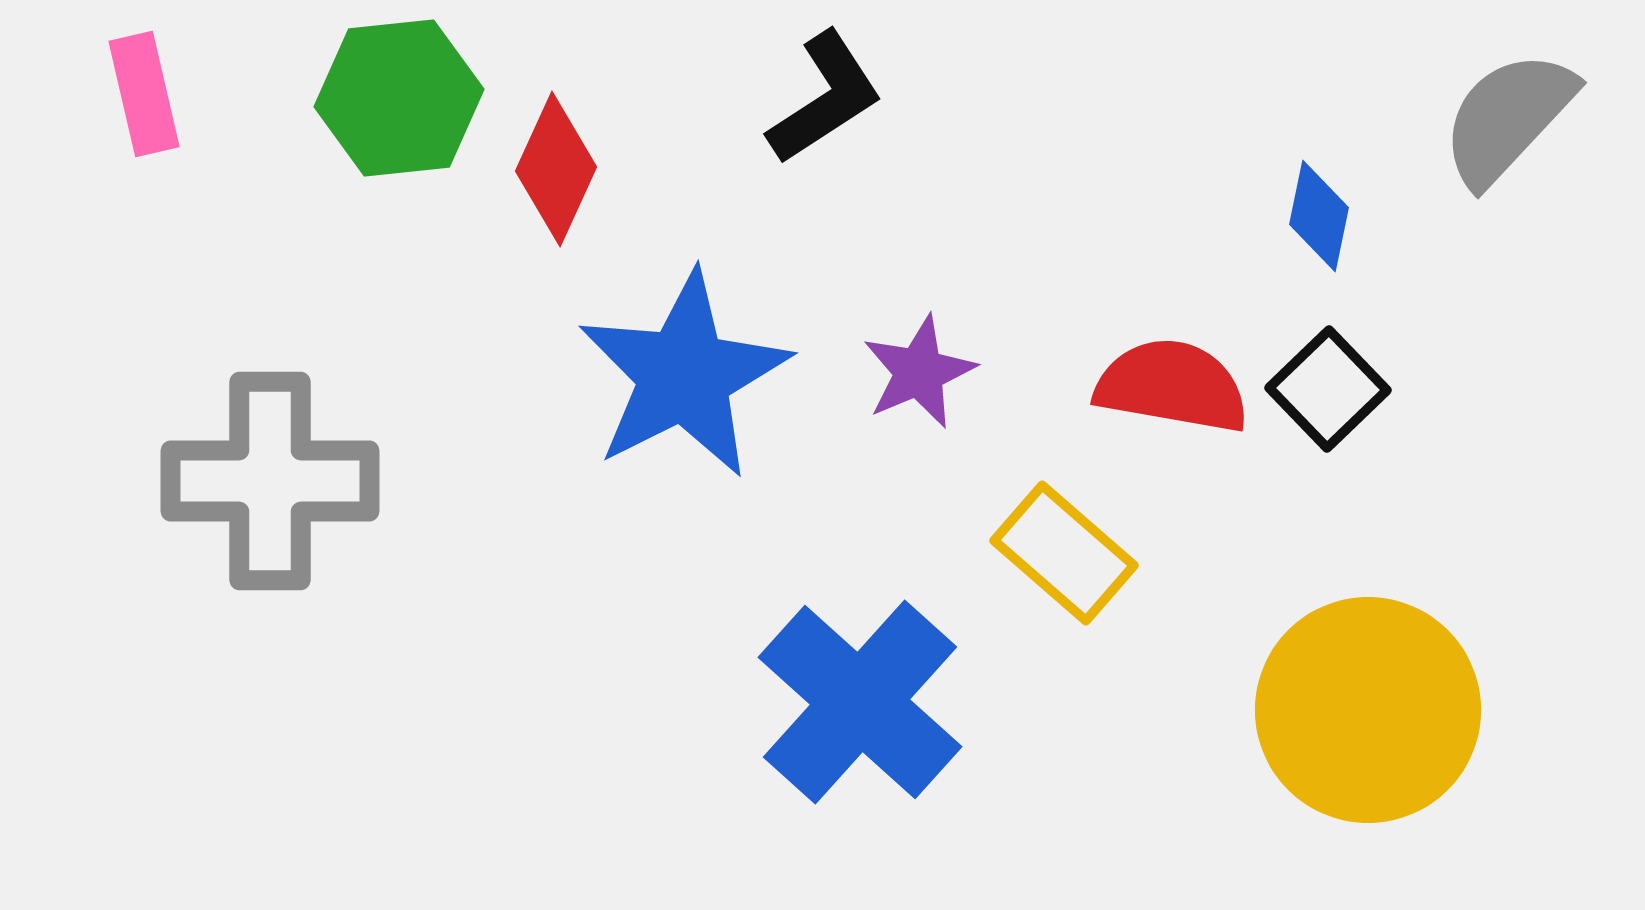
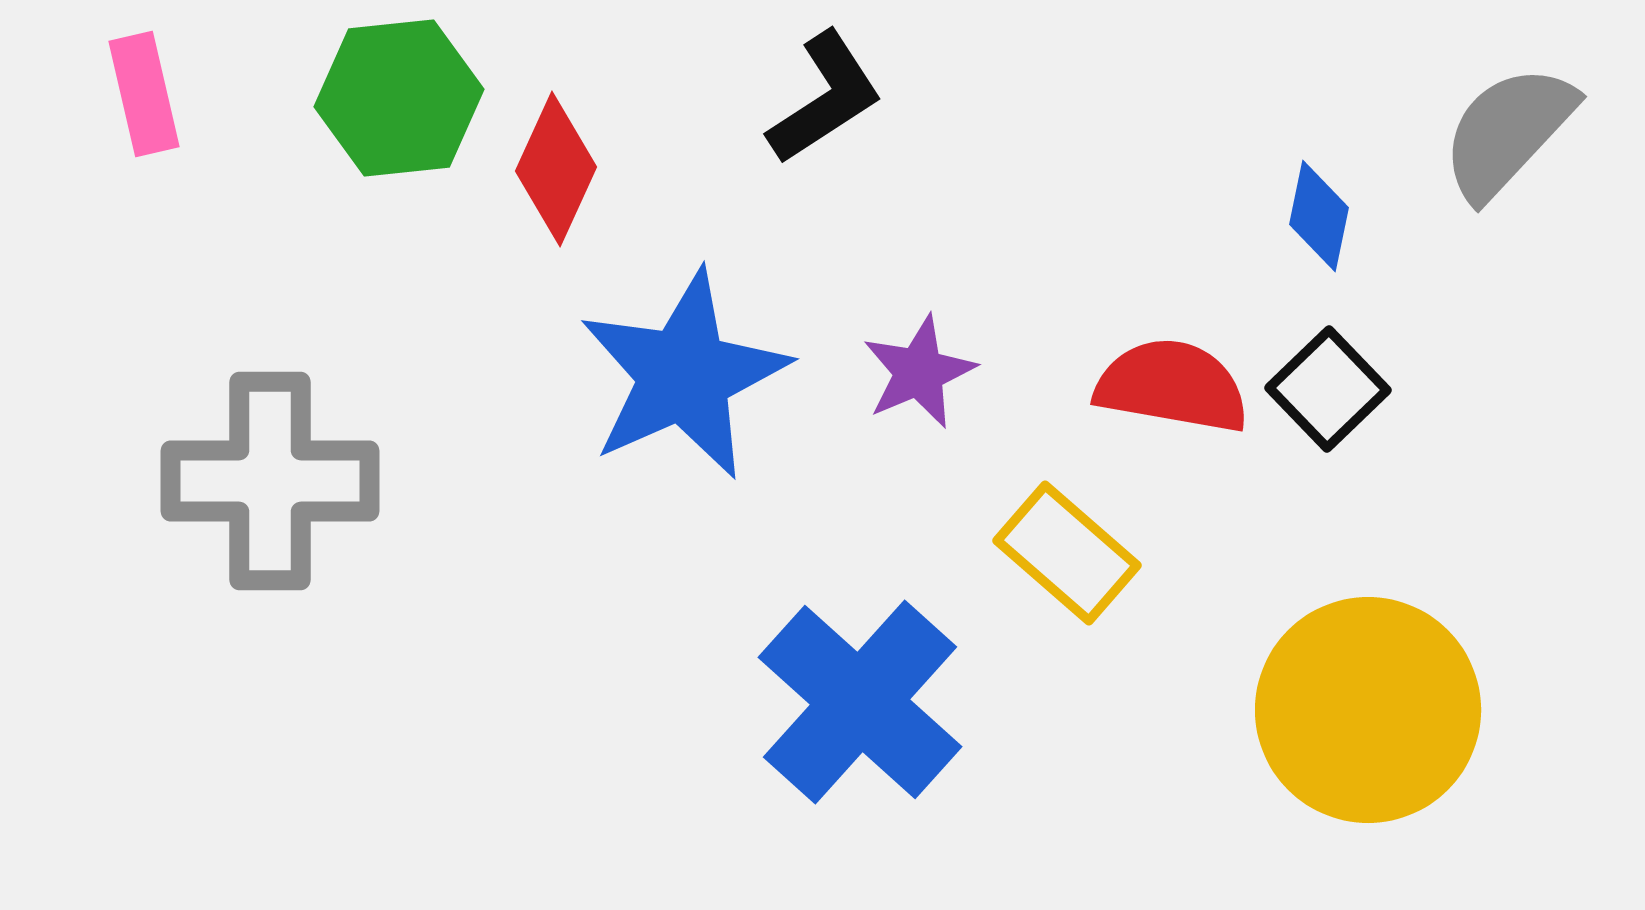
gray semicircle: moved 14 px down
blue star: rotated 3 degrees clockwise
yellow rectangle: moved 3 px right
